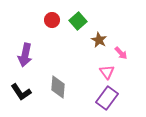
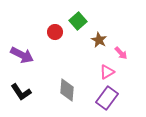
red circle: moved 3 px right, 12 px down
purple arrow: moved 3 px left; rotated 75 degrees counterclockwise
pink triangle: rotated 35 degrees clockwise
gray diamond: moved 9 px right, 3 px down
